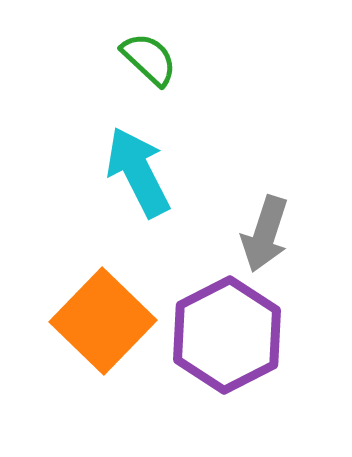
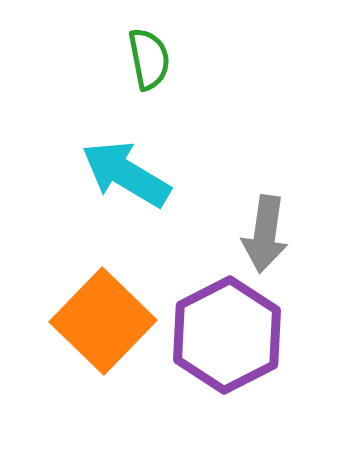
green semicircle: rotated 36 degrees clockwise
cyan arrow: moved 12 px left, 2 px down; rotated 32 degrees counterclockwise
gray arrow: rotated 10 degrees counterclockwise
